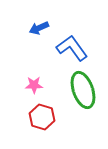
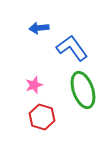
blue arrow: rotated 18 degrees clockwise
pink star: rotated 18 degrees counterclockwise
